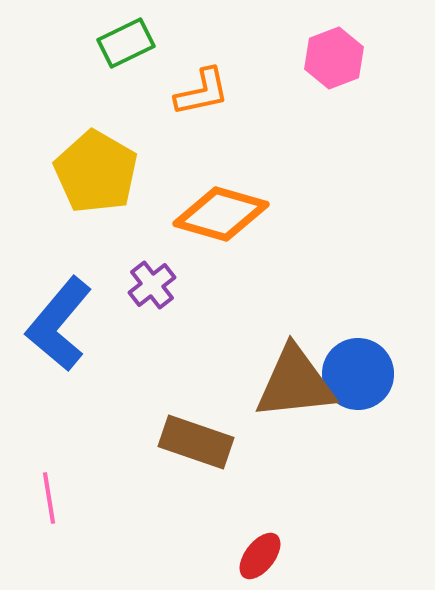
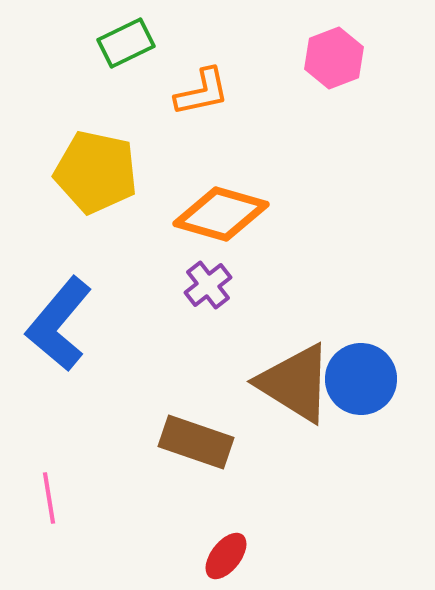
yellow pentagon: rotated 18 degrees counterclockwise
purple cross: moved 56 px right
blue circle: moved 3 px right, 5 px down
brown triangle: rotated 38 degrees clockwise
red ellipse: moved 34 px left
